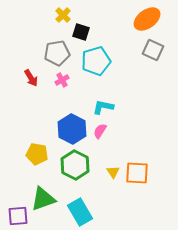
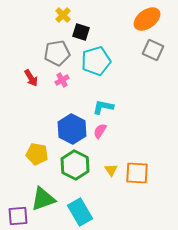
yellow triangle: moved 2 px left, 2 px up
